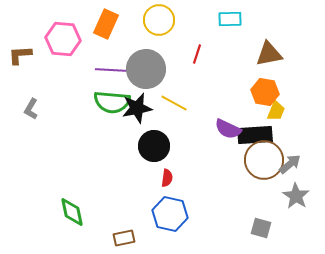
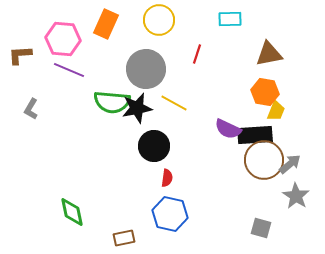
purple line: moved 42 px left; rotated 20 degrees clockwise
